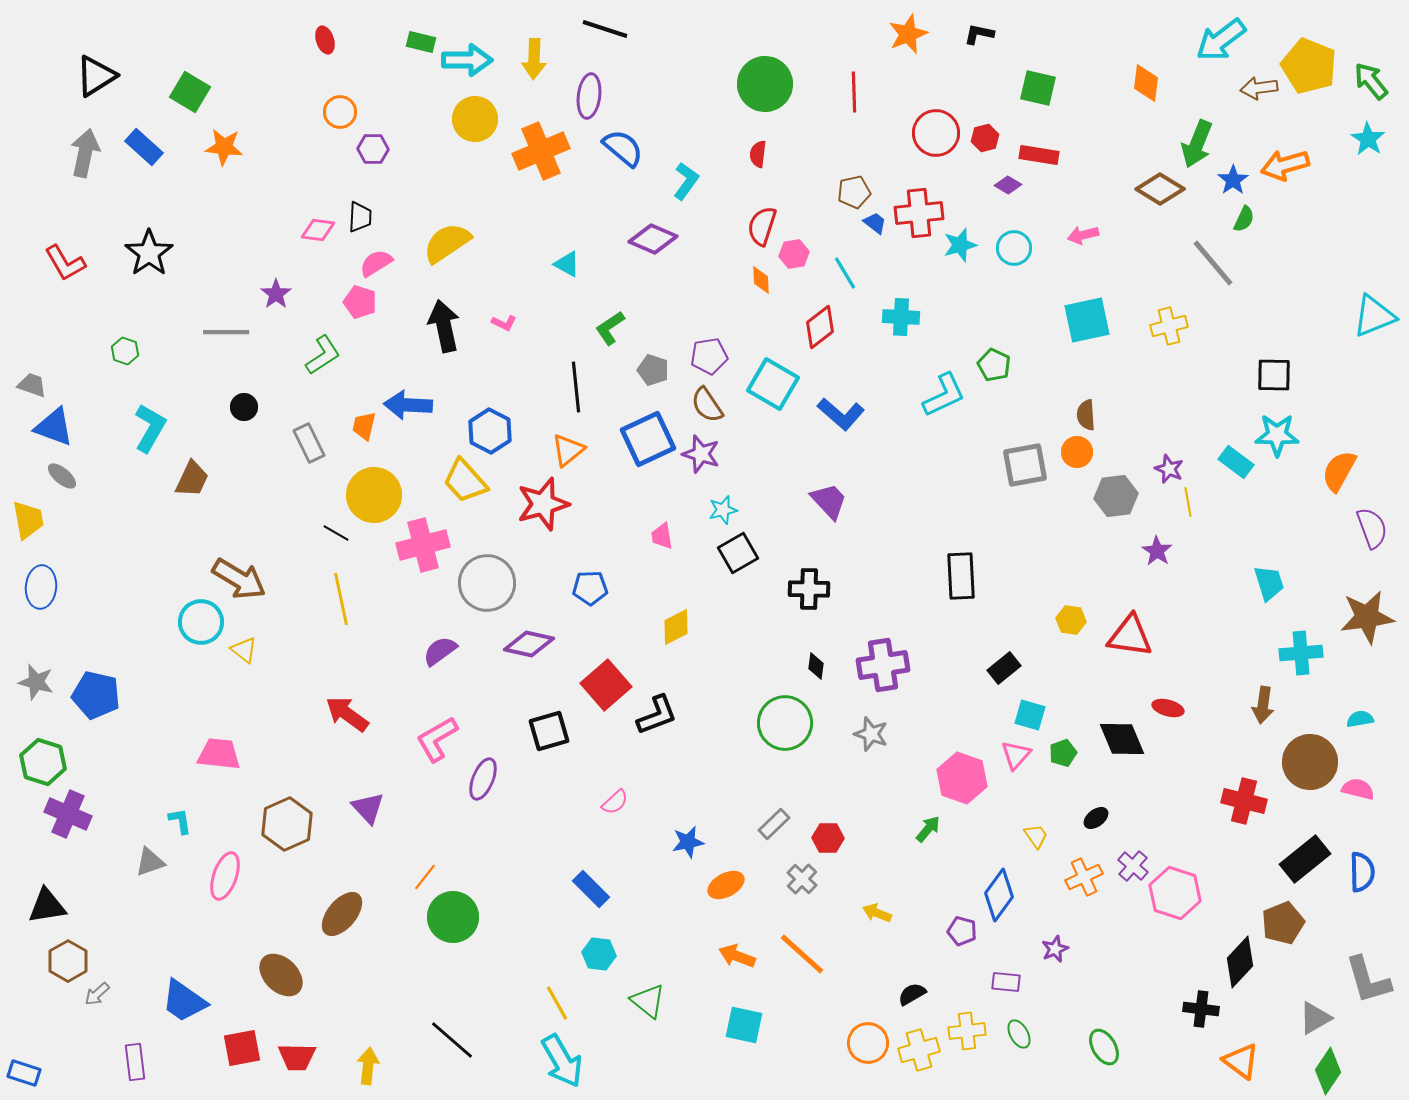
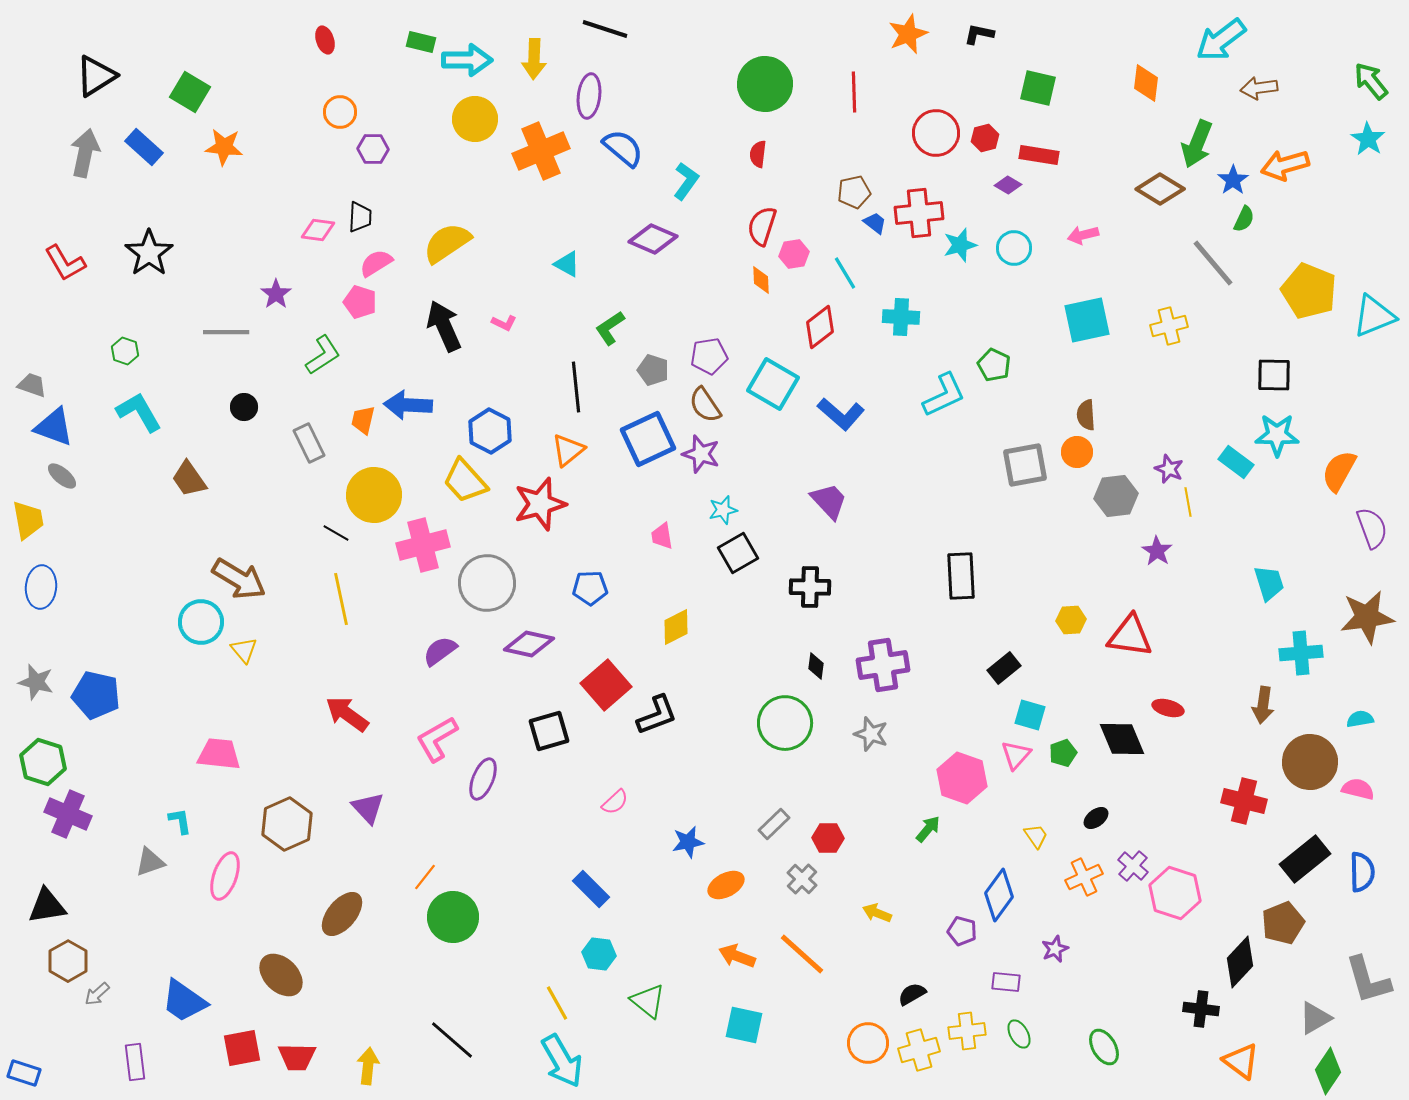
yellow pentagon at (1309, 66): moved 225 px down
black arrow at (444, 326): rotated 12 degrees counterclockwise
brown semicircle at (707, 405): moved 2 px left
orange trapezoid at (364, 426): moved 1 px left, 6 px up
cyan L-shape at (150, 428): moved 11 px left, 16 px up; rotated 60 degrees counterclockwise
brown trapezoid at (192, 479): moved 3 px left; rotated 120 degrees clockwise
red star at (543, 504): moved 3 px left
black cross at (809, 589): moved 1 px right, 2 px up
yellow hexagon at (1071, 620): rotated 12 degrees counterclockwise
yellow triangle at (244, 650): rotated 12 degrees clockwise
